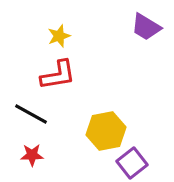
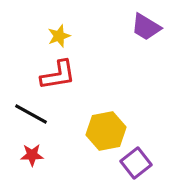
purple square: moved 4 px right
